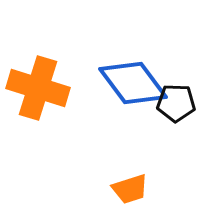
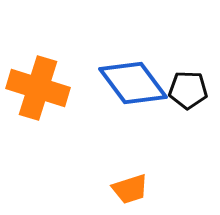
black pentagon: moved 12 px right, 13 px up
